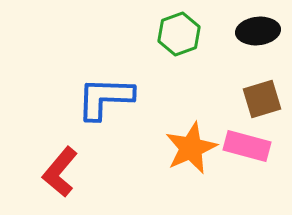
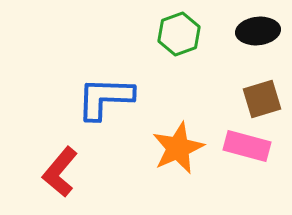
orange star: moved 13 px left
